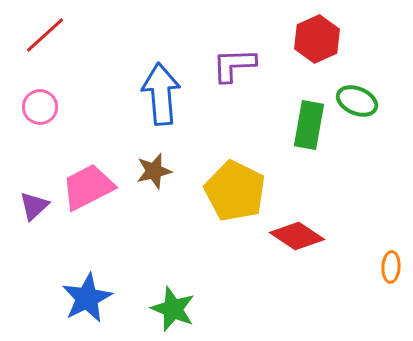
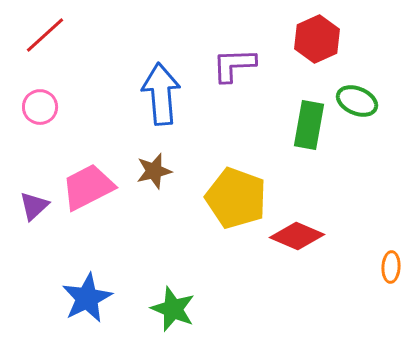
yellow pentagon: moved 1 px right, 7 px down; rotated 6 degrees counterclockwise
red diamond: rotated 10 degrees counterclockwise
